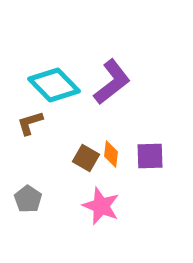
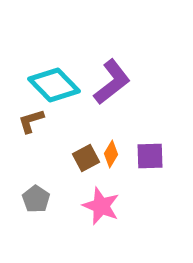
brown L-shape: moved 1 px right, 2 px up
orange diamond: rotated 24 degrees clockwise
brown square: rotated 32 degrees clockwise
gray pentagon: moved 8 px right
